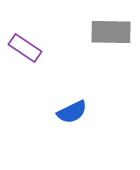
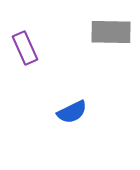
purple rectangle: rotated 32 degrees clockwise
